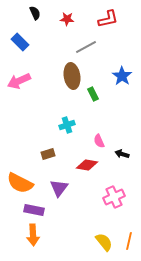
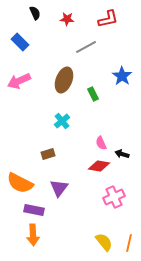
brown ellipse: moved 8 px left, 4 px down; rotated 30 degrees clockwise
cyan cross: moved 5 px left, 4 px up; rotated 21 degrees counterclockwise
pink semicircle: moved 2 px right, 2 px down
red diamond: moved 12 px right, 1 px down
orange line: moved 2 px down
